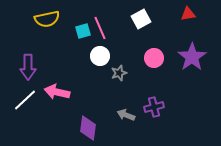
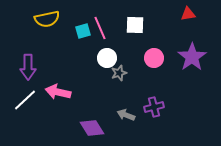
white square: moved 6 px left, 6 px down; rotated 30 degrees clockwise
white circle: moved 7 px right, 2 px down
pink arrow: moved 1 px right
purple diamond: moved 4 px right; rotated 40 degrees counterclockwise
